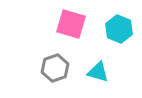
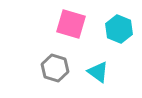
gray hexagon: rotated 24 degrees counterclockwise
cyan triangle: rotated 20 degrees clockwise
